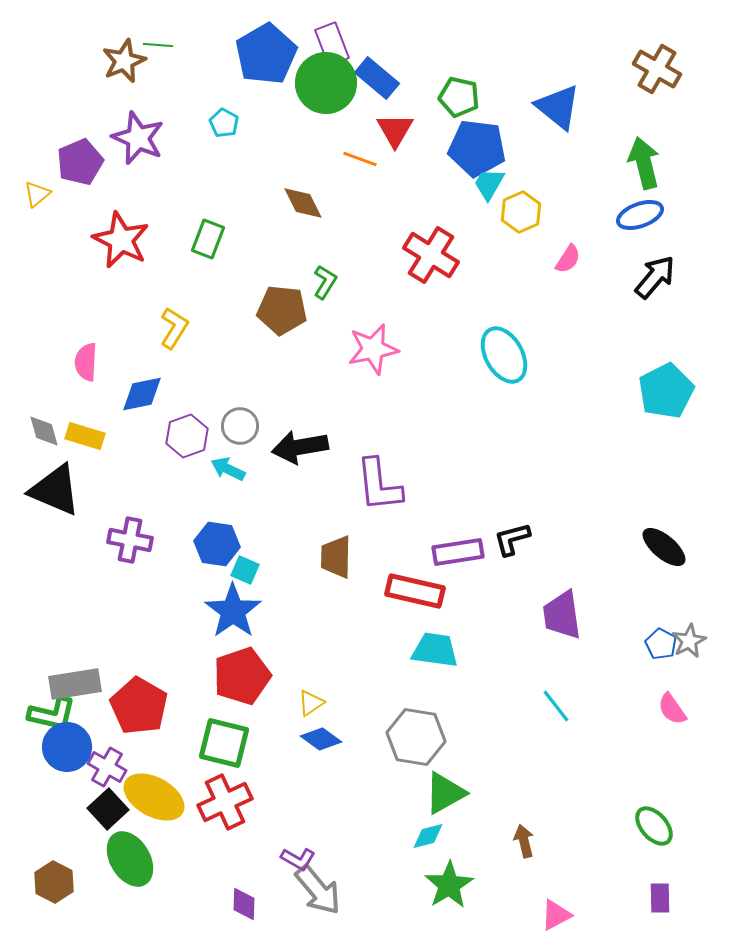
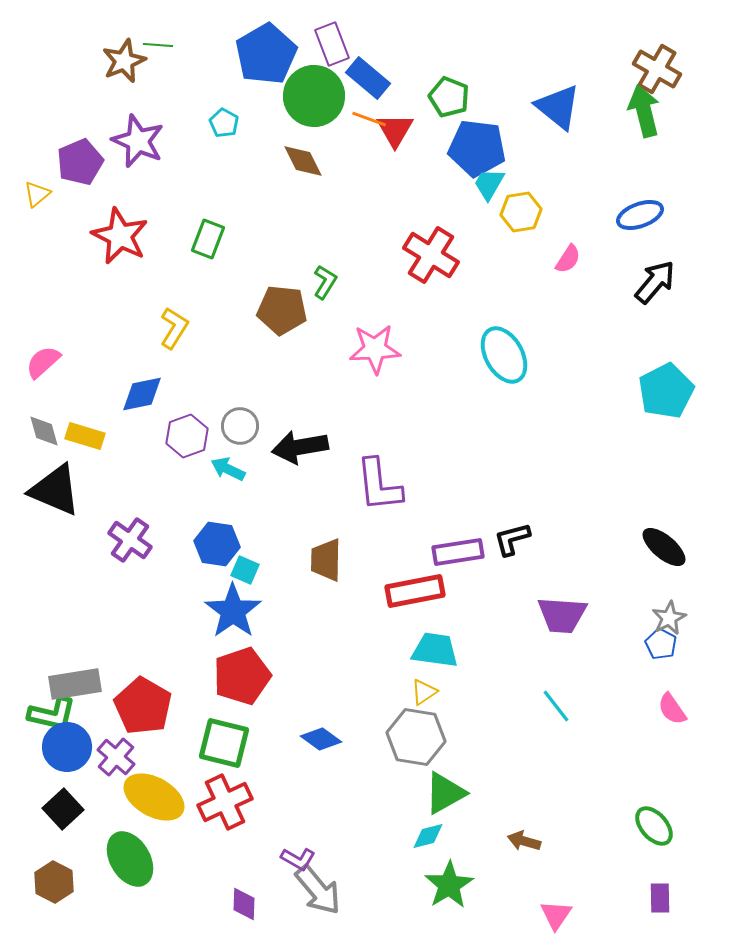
blue rectangle at (377, 78): moved 9 px left
green circle at (326, 83): moved 12 px left, 13 px down
green pentagon at (459, 97): moved 10 px left; rotated 9 degrees clockwise
purple star at (138, 138): moved 3 px down
orange line at (360, 159): moved 9 px right, 40 px up
green arrow at (644, 163): moved 52 px up
brown diamond at (303, 203): moved 42 px up
yellow hexagon at (521, 212): rotated 15 degrees clockwise
red star at (121, 240): moved 1 px left, 4 px up
black arrow at (655, 277): moved 5 px down
pink star at (373, 349): moved 2 px right; rotated 9 degrees clockwise
pink semicircle at (86, 362): moved 43 px left; rotated 45 degrees clockwise
purple cross at (130, 540): rotated 24 degrees clockwise
brown trapezoid at (336, 557): moved 10 px left, 3 px down
red rectangle at (415, 591): rotated 24 degrees counterclockwise
purple trapezoid at (562, 615): rotated 78 degrees counterclockwise
gray star at (689, 641): moved 20 px left, 23 px up
yellow triangle at (311, 703): moved 113 px right, 11 px up
red pentagon at (139, 706): moved 4 px right
purple cross at (107, 767): moved 9 px right, 10 px up; rotated 12 degrees clockwise
black square at (108, 809): moved 45 px left
brown arrow at (524, 841): rotated 60 degrees counterclockwise
pink triangle at (556, 915): rotated 28 degrees counterclockwise
